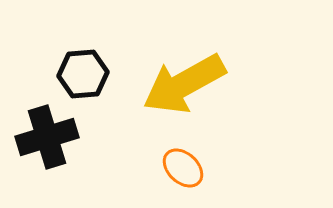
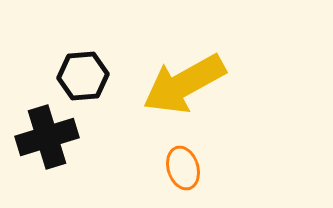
black hexagon: moved 2 px down
orange ellipse: rotated 30 degrees clockwise
